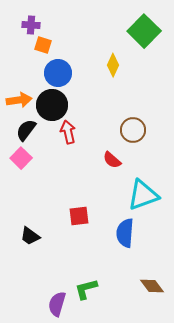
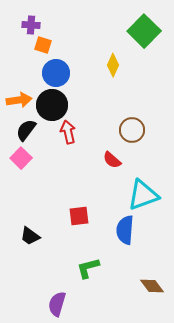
blue circle: moved 2 px left
brown circle: moved 1 px left
blue semicircle: moved 3 px up
green L-shape: moved 2 px right, 21 px up
